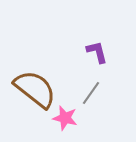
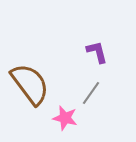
brown semicircle: moved 5 px left, 5 px up; rotated 15 degrees clockwise
